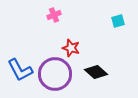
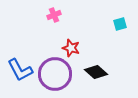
cyan square: moved 2 px right, 3 px down
